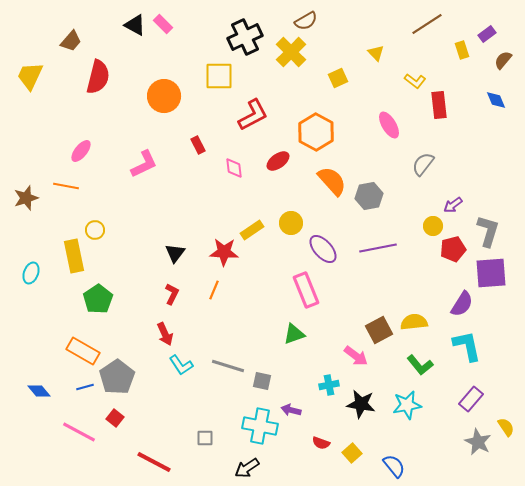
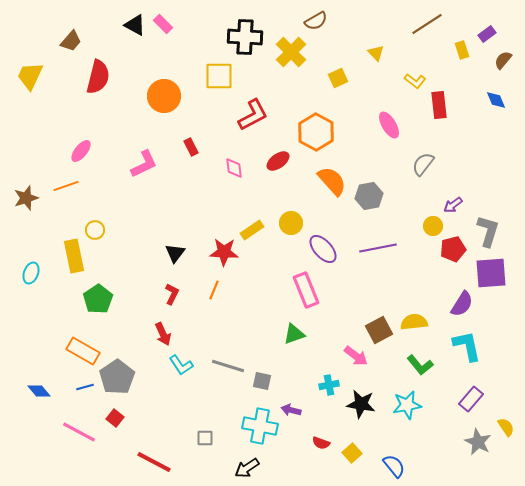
brown semicircle at (306, 21): moved 10 px right
black cross at (245, 37): rotated 28 degrees clockwise
red rectangle at (198, 145): moved 7 px left, 2 px down
orange line at (66, 186): rotated 30 degrees counterclockwise
red arrow at (165, 334): moved 2 px left
